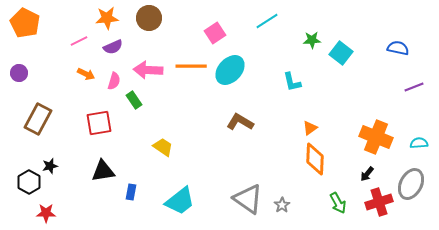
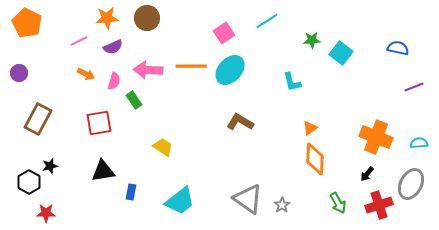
brown circle: moved 2 px left
orange pentagon: moved 2 px right
pink square: moved 9 px right
red cross: moved 3 px down
